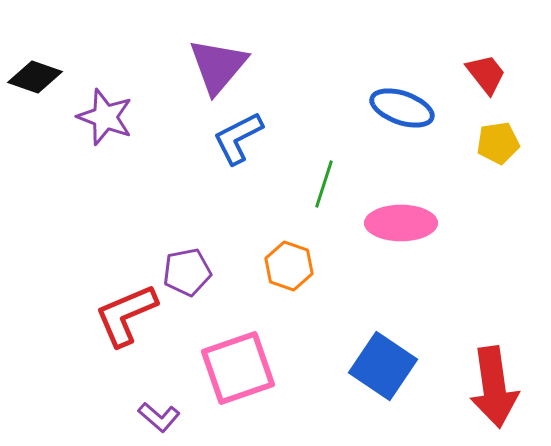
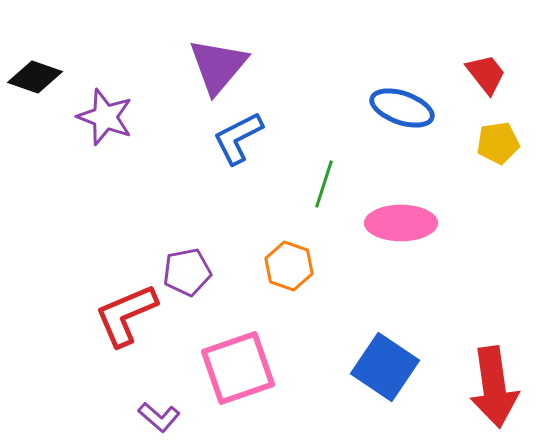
blue square: moved 2 px right, 1 px down
